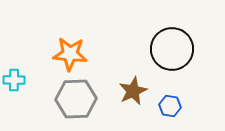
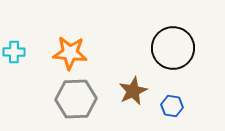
black circle: moved 1 px right, 1 px up
orange star: moved 1 px up
cyan cross: moved 28 px up
blue hexagon: moved 2 px right
